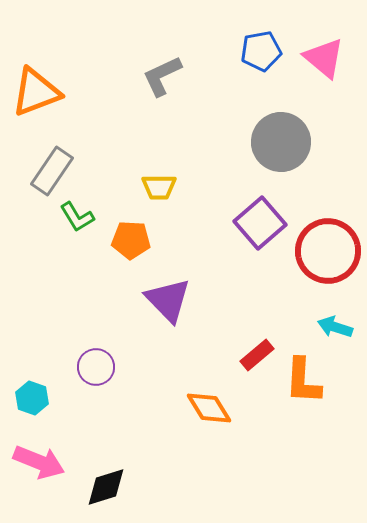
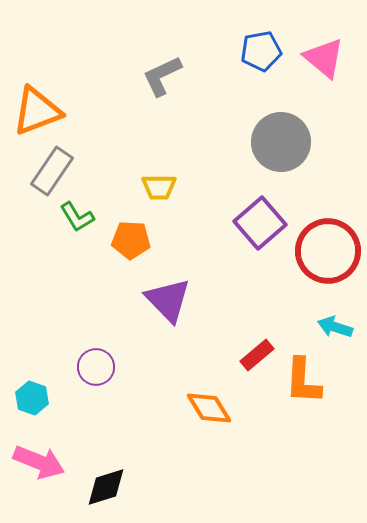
orange triangle: moved 1 px right, 19 px down
